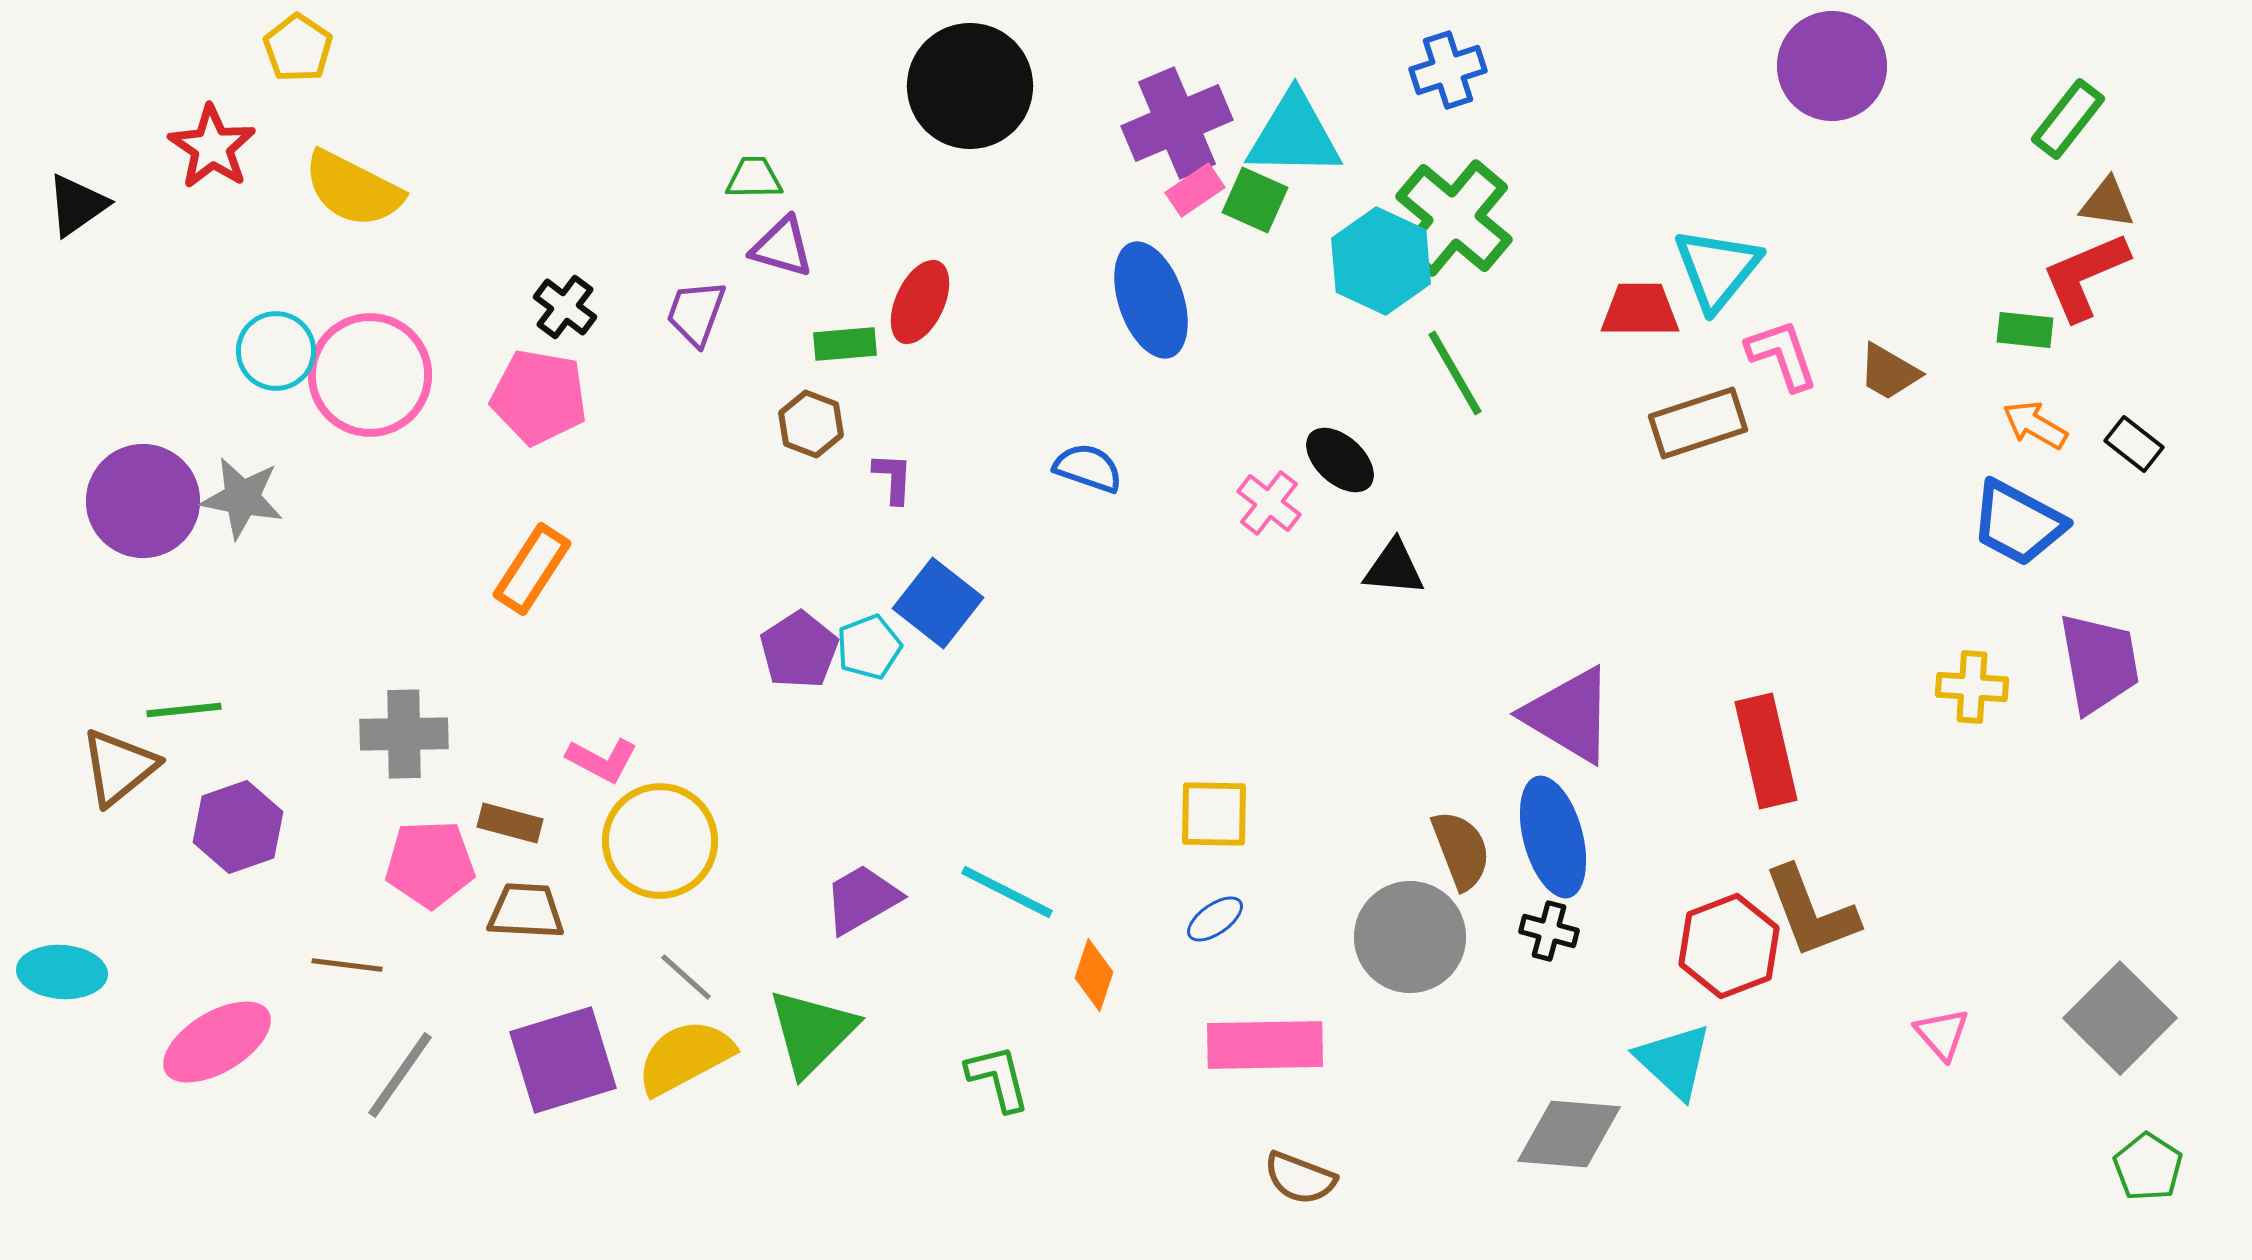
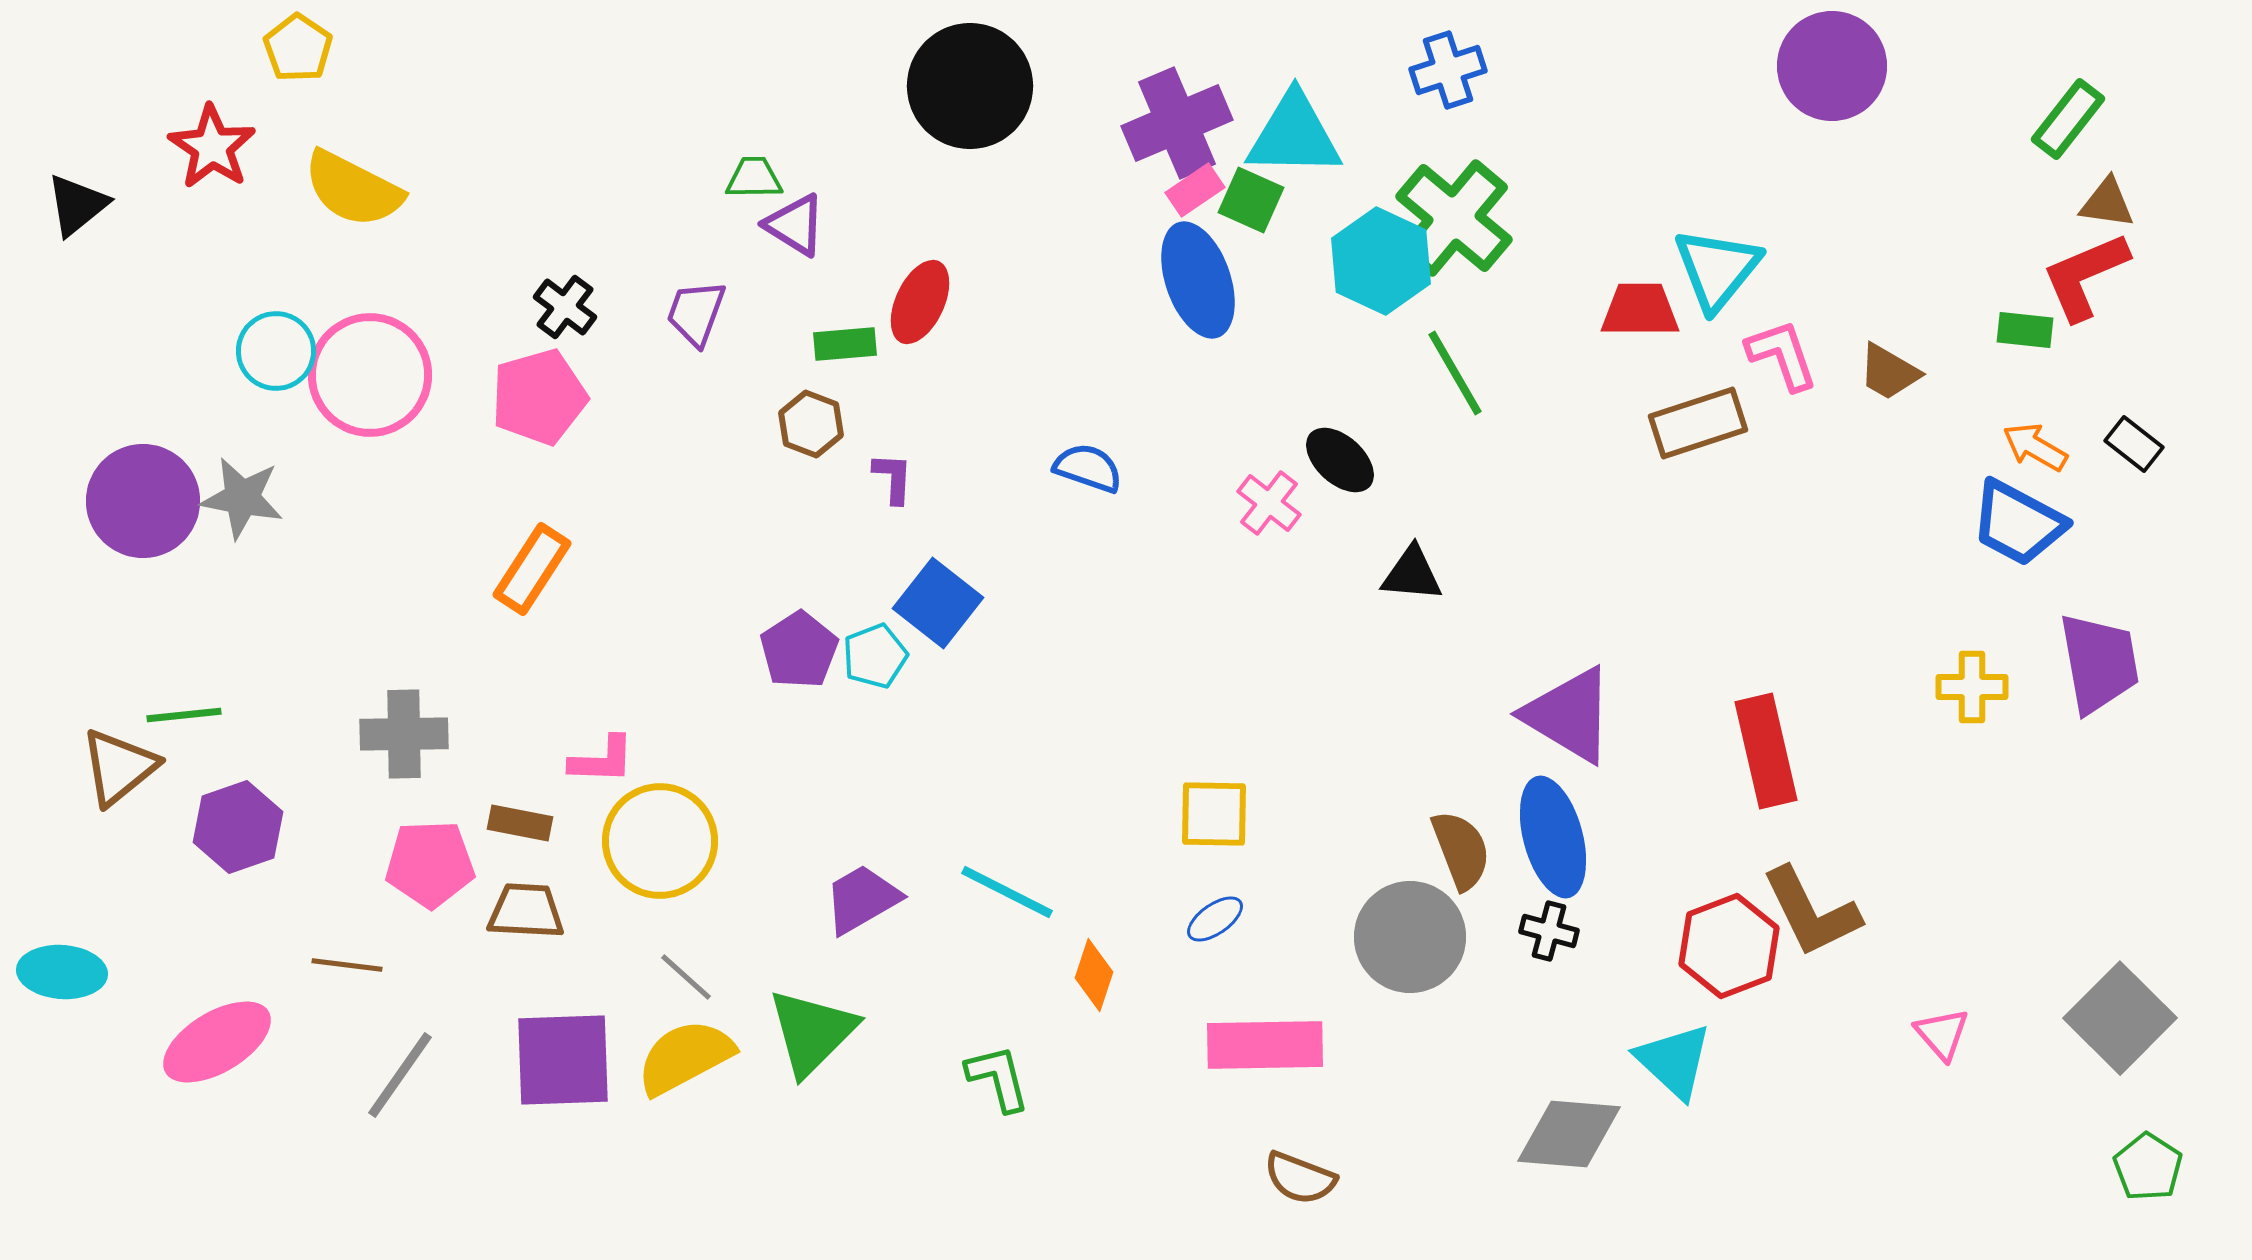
green square at (1255, 200): moved 4 px left
black triangle at (77, 205): rotated 4 degrees counterclockwise
purple triangle at (782, 247): moved 13 px right, 22 px up; rotated 16 degrees clockwise
blue ellipse at (1151, 300): moved 47 px right, 20 px up
pink pentagon at (539, 397): rotated 26 degrees counterclockwise
orange arrow at (2035, 425): moved 22 px down
black triangle at (1394, 568): moved 18 px right, 6 px down
cyan pentagon at (869, 647): moved 6 px right, 9 px down
yellow cross at (1972, 687): rotated 4 degrees counterclockwise
green line at (184, 710): moved 5 px down
pink L-shape at (602, 760): rotated 26 degrees counterclockwise
brown rectangle at (510, 823): moved 10 px right; rotated 4 degrees counterclockwise
brown L-shape at (1811, 912): rotated 5 degrees counterclockwise
purple square at (563, 1060): rotated 15 degrees clockwise
